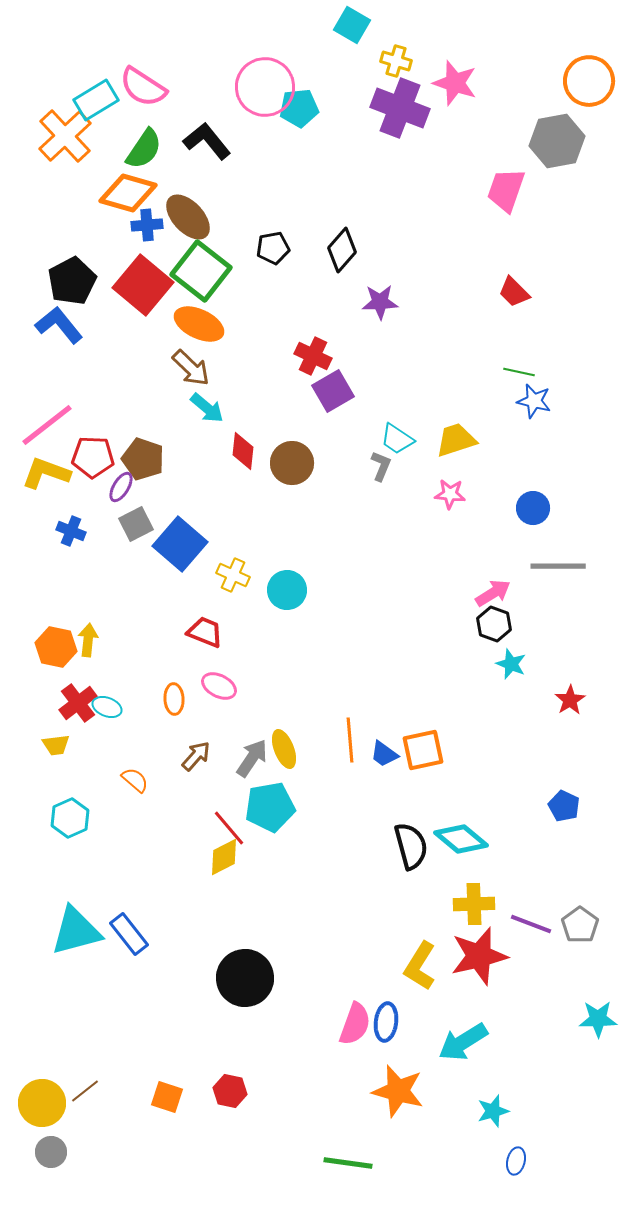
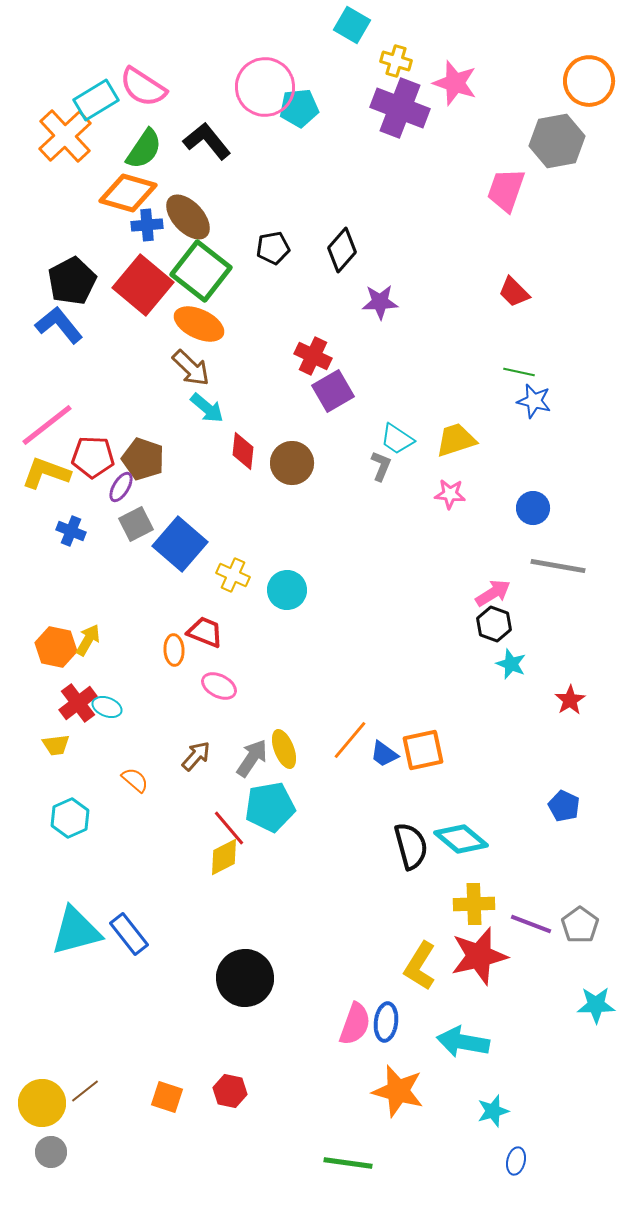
gray line at (558, 566): rotated 10 degrees clockwise
yellow arrow at (88, 640): rotated 24 degrees clockwise
orange ellipse at (174, 699): moved 49 px up
orange line at (350, 740): rotated 45 degrees clockwise
cyan star at (598, 1019): moved 2 px left, 14 px up
cyan arrow at (463, 1042): rotated 42 degrees clockwise
